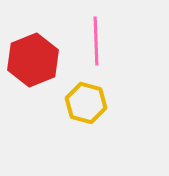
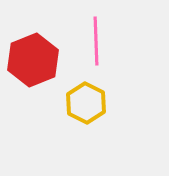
yellow hexagon: rotated 12 degrees clockwise
